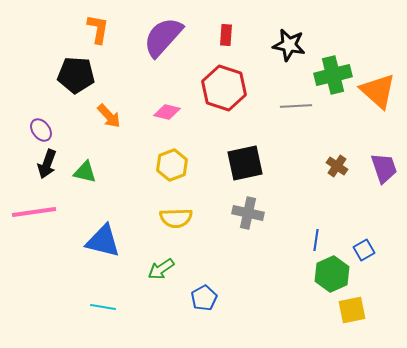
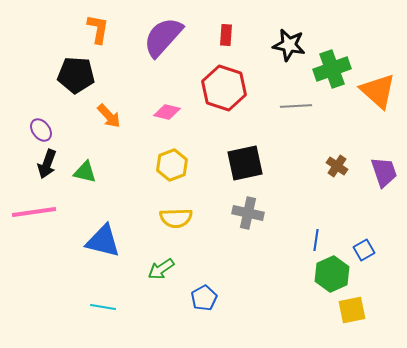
green cross: moved 1 px left, 6 px up; rotated 6 degrees counterclockwise
purple trapezoid: moved 4 px down
